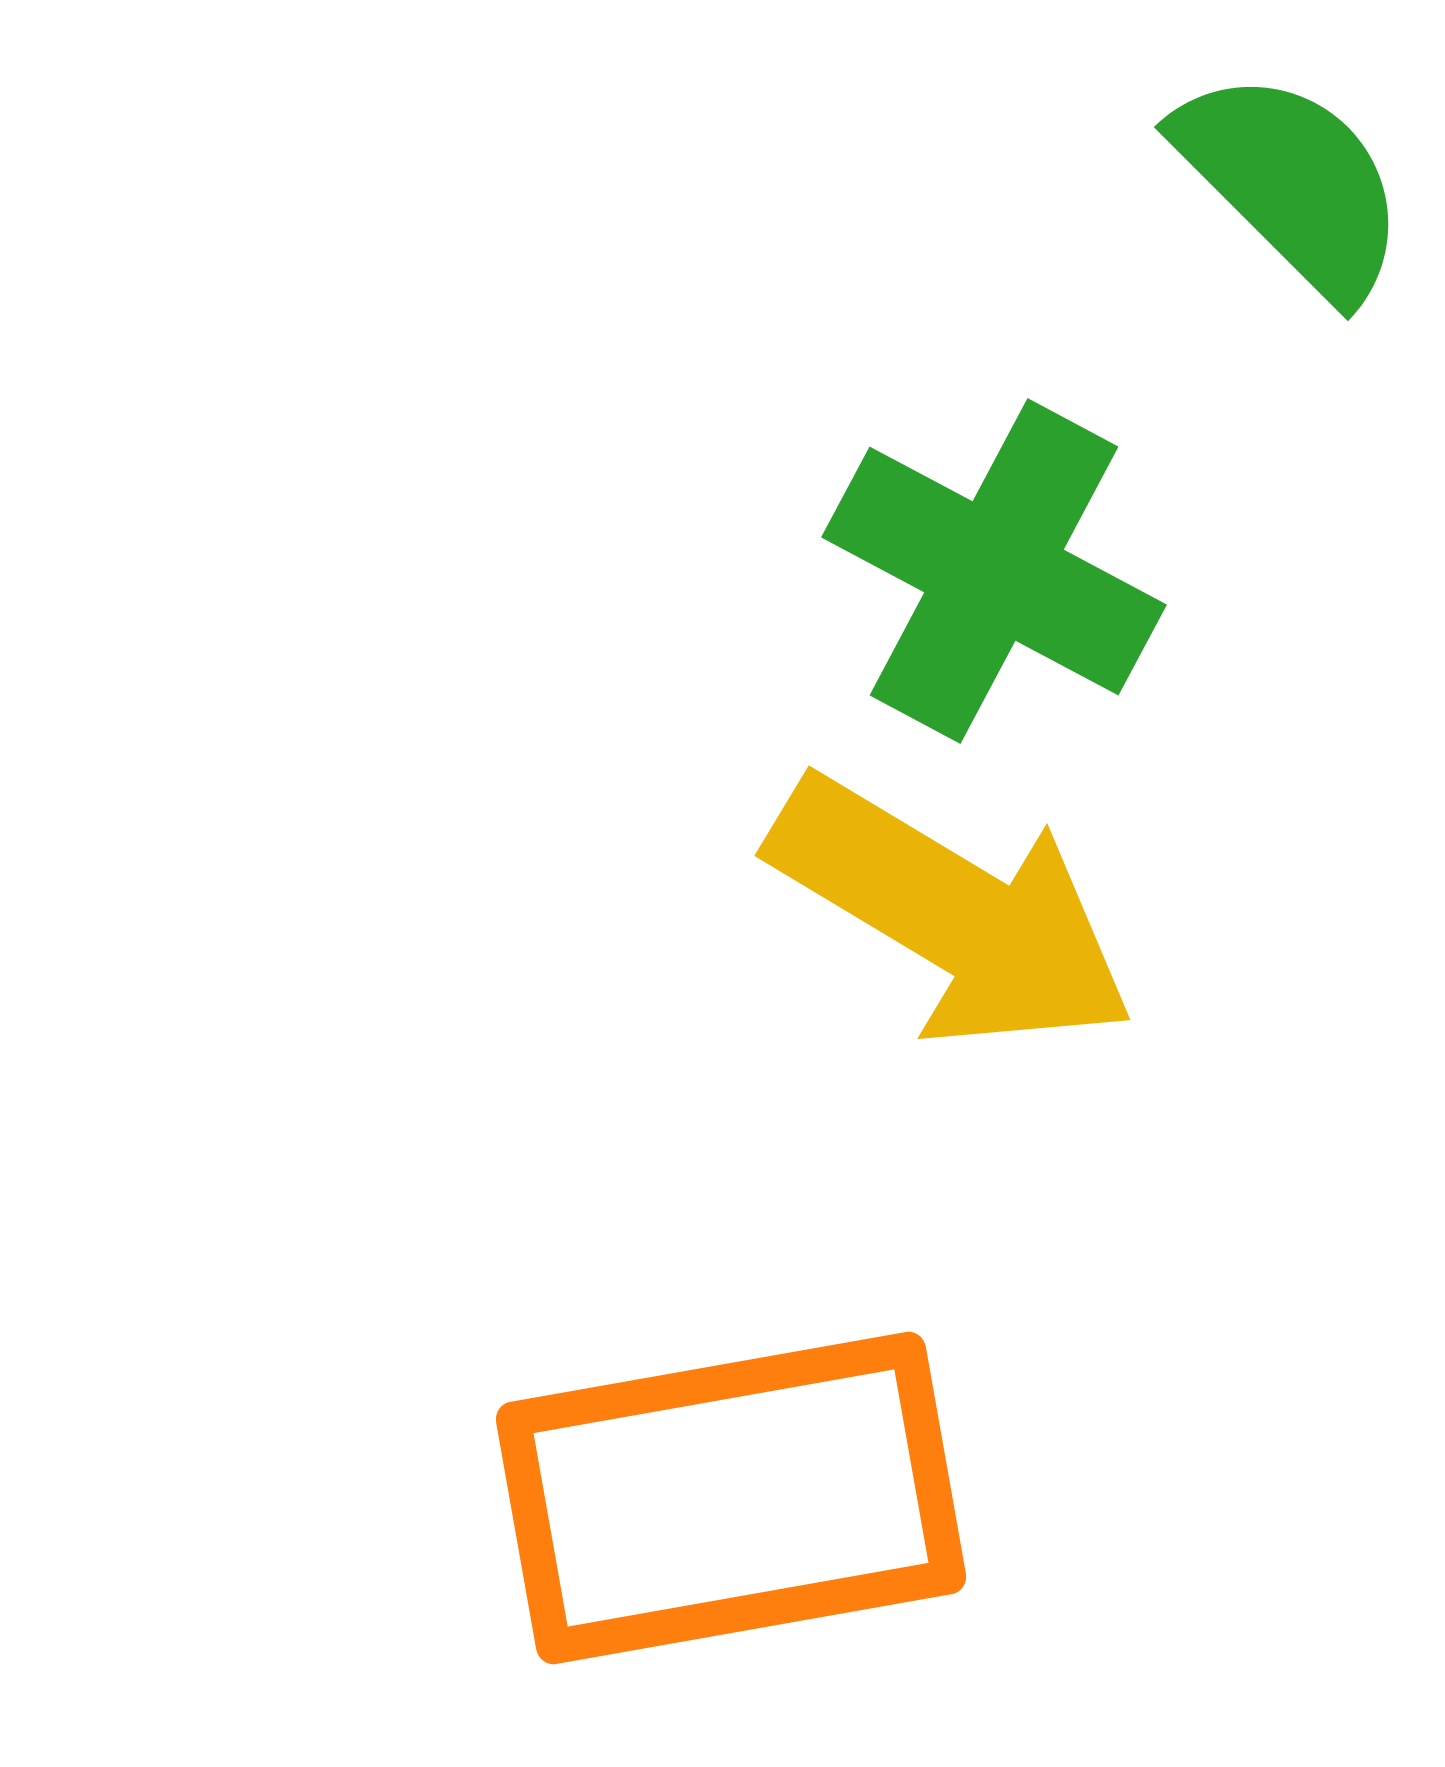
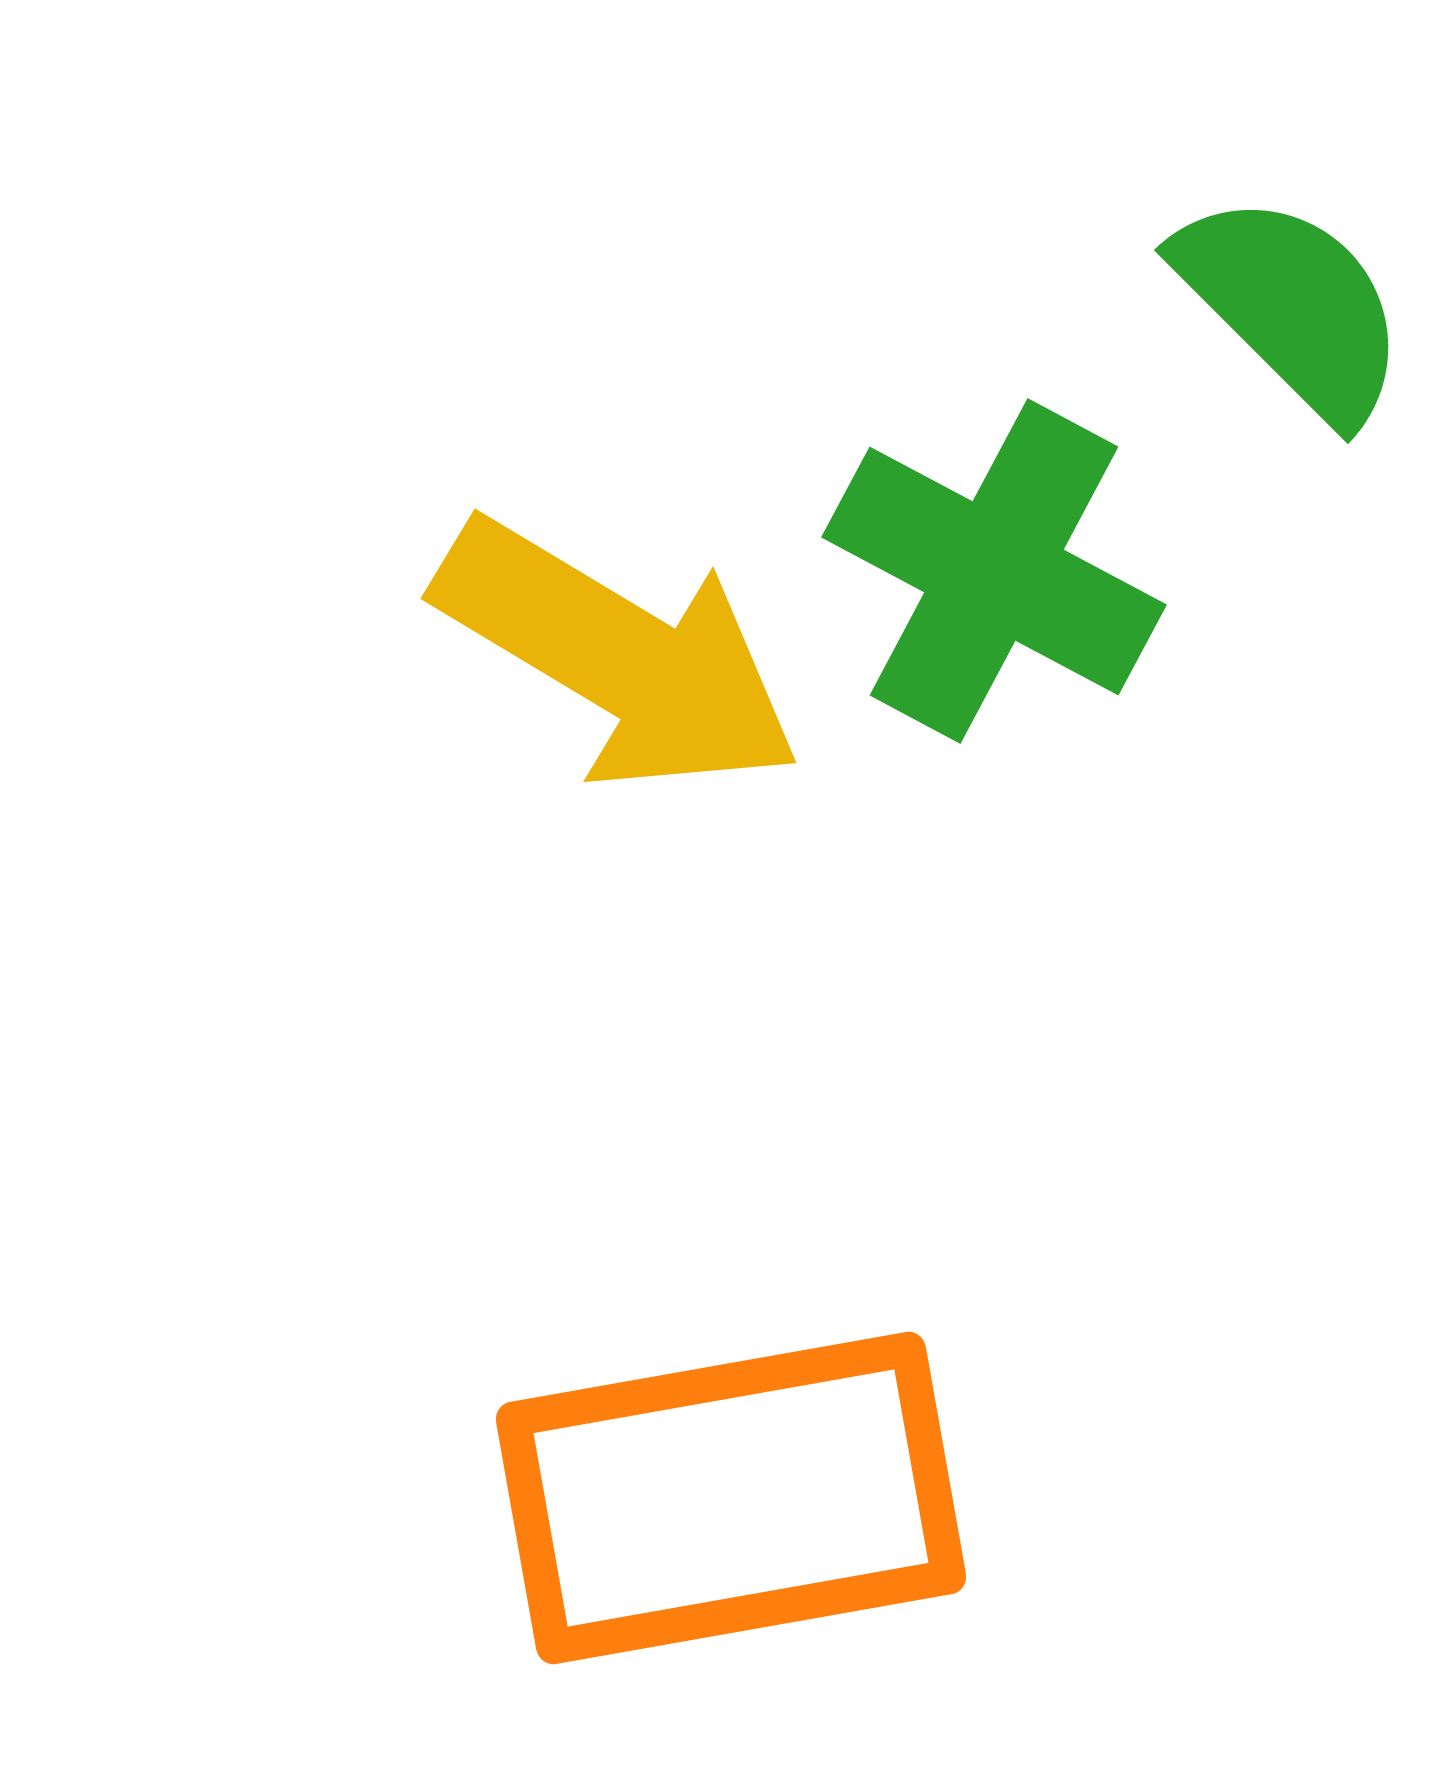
green semicircle: moved 123 px down
yellow arrow: moved 334 px left, 257 px up
